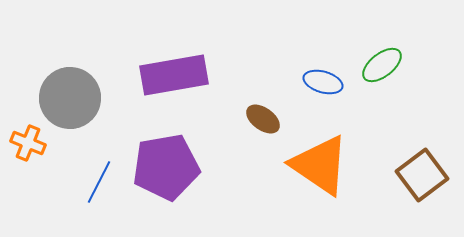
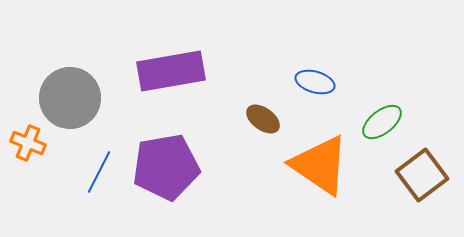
green ellipse: moved 57 px down
purple rectangle: moved 3 px left, 4 px up
blue ellipse: moved 8 px left
blue line: moved 10 px up
